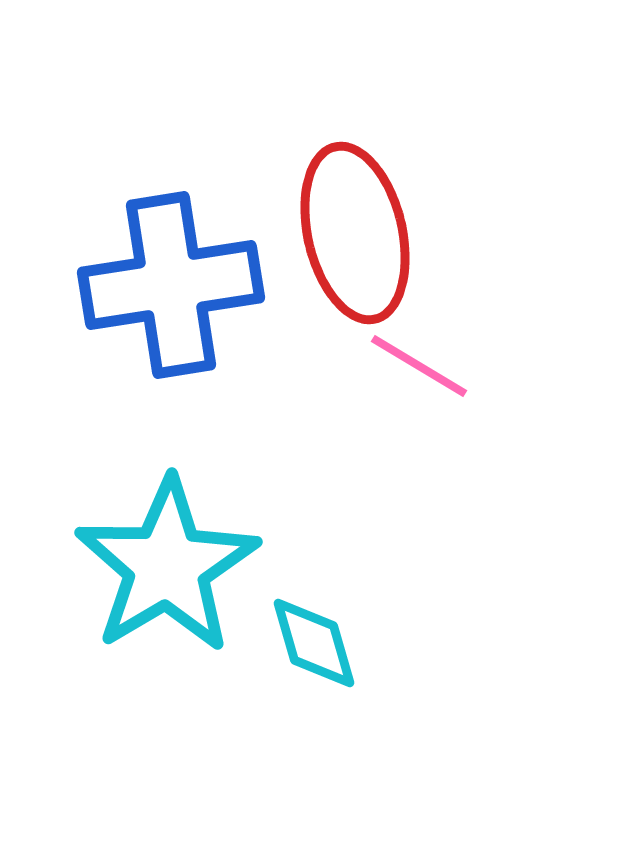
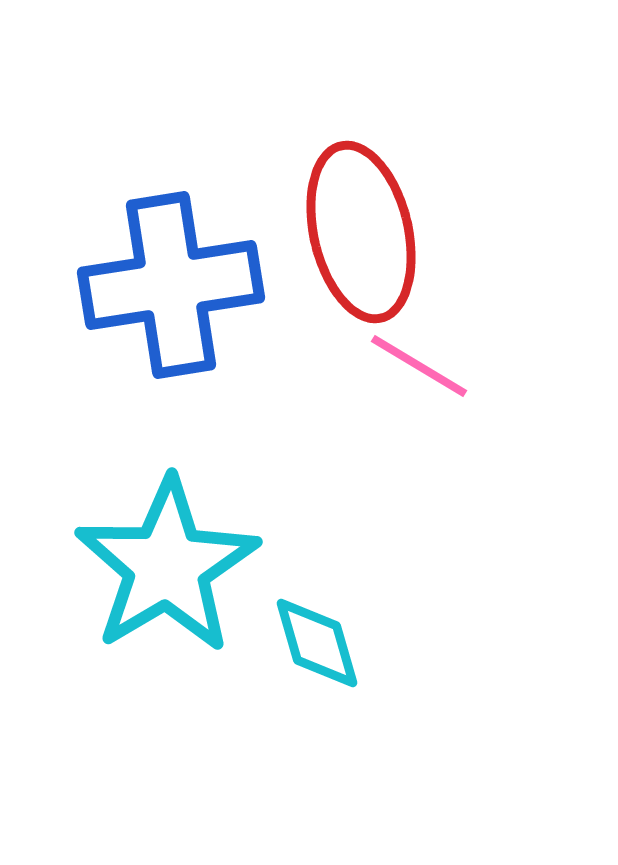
red ellipse: moved 6 px right, 1 px up
cyan diamond: moved 3 px right
